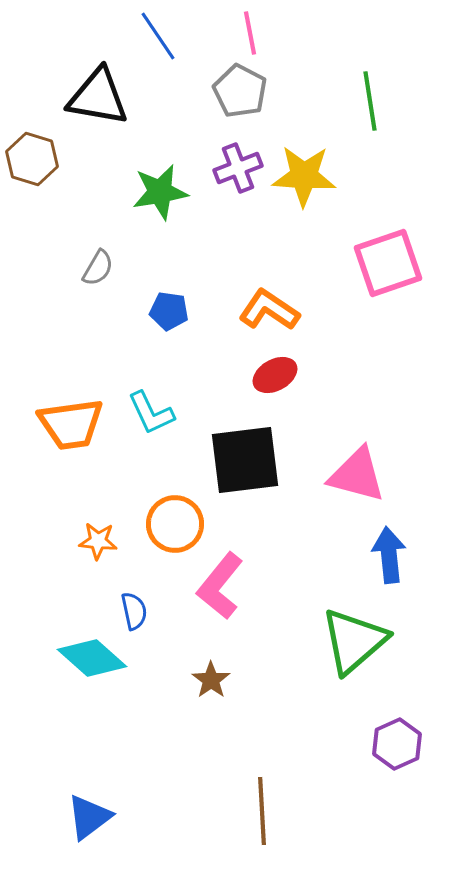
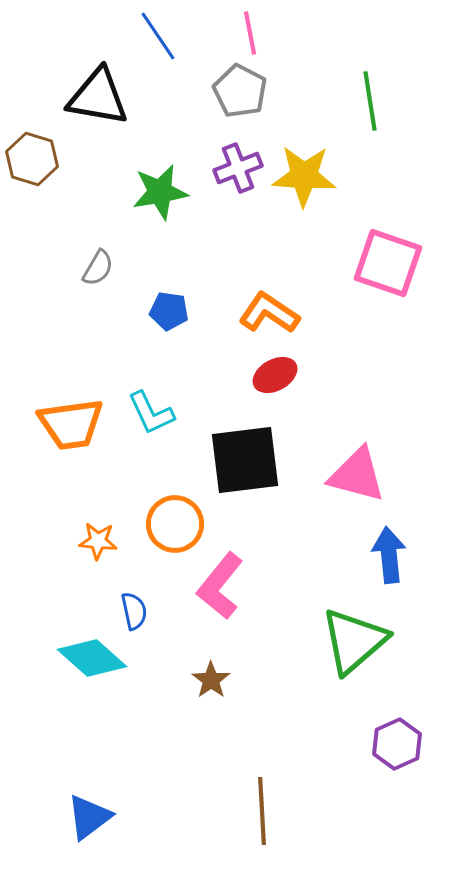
pink square: rotated 38 degrees clockwise
orange L-shape: moved 3 px down
